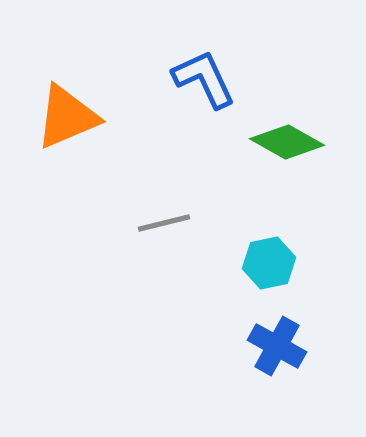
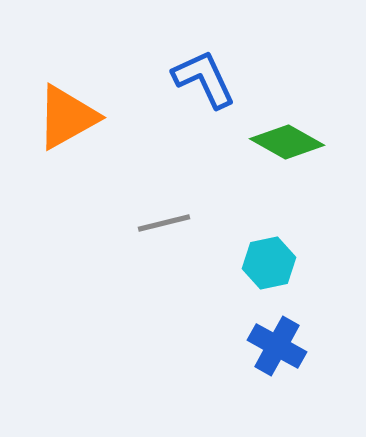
orange triangle: rotated 6 degrees counterclockwise
